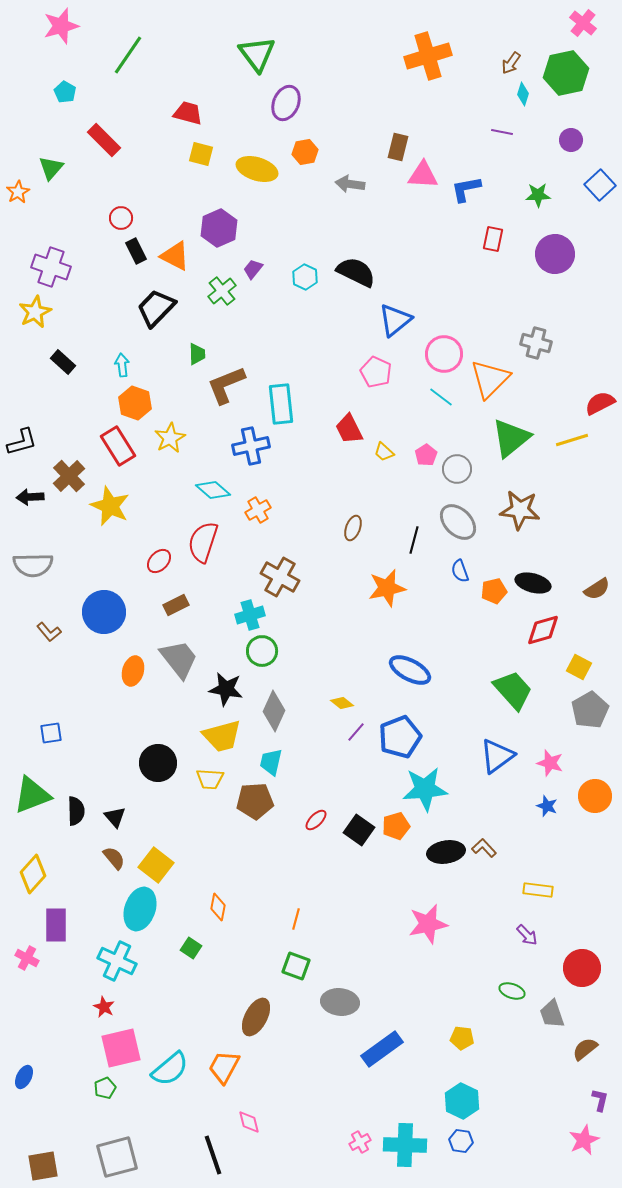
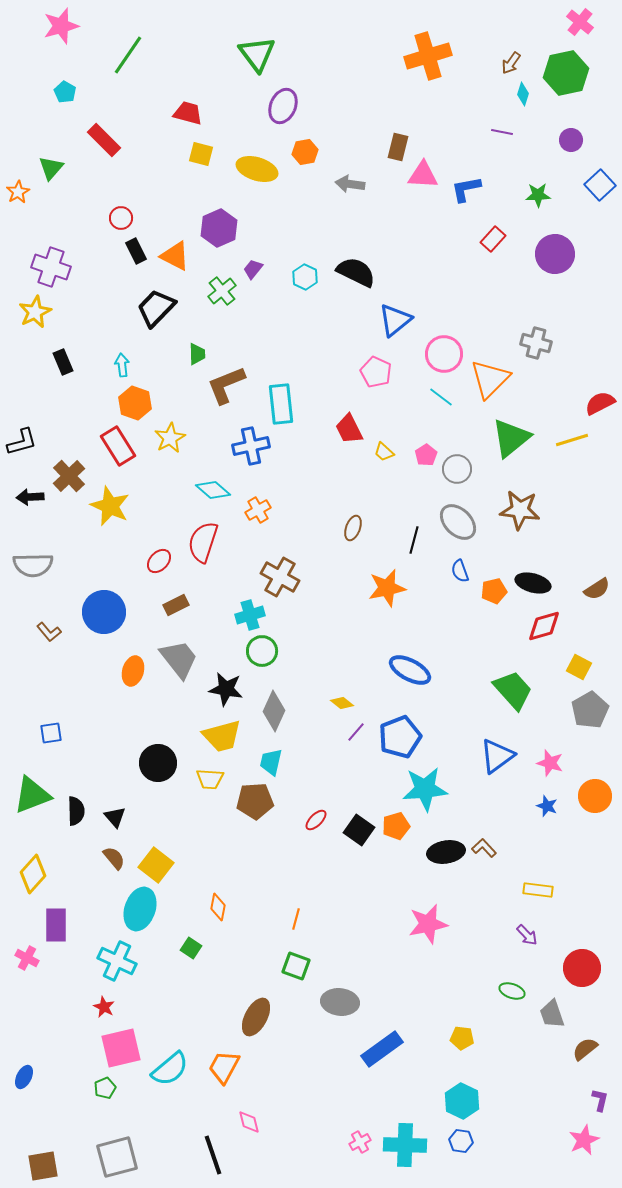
pink cross at (583, 23): moved 3 px left, 1 px up
purple ellipse at (286, 103): moved 3 px left, 3 px down
red rectangle at (493, 239): rotated 30 degrees clockwise
black rectangle at (63, 362): rotated 25 degrees clockwise
red diamond at (543, 630): moved 1 px right, 4 px up
